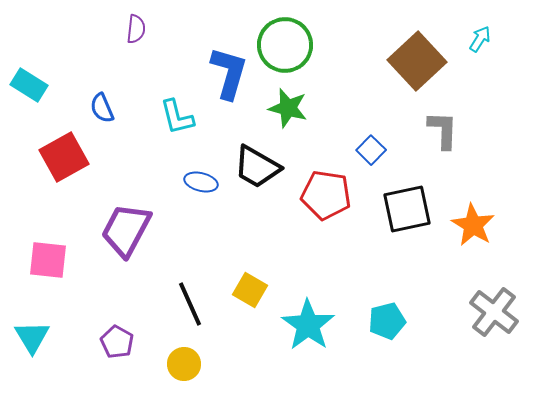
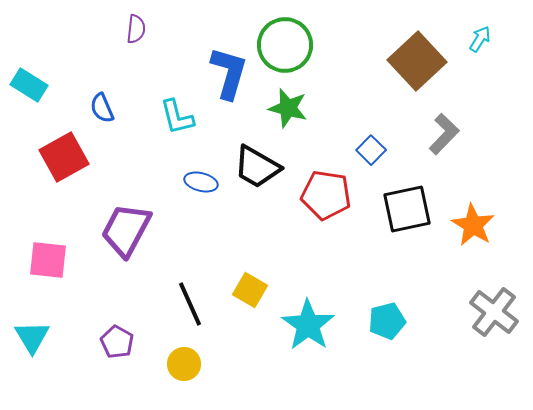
gray L-shape: moved 1 px right, 4 px down; rotated 42 degrees clockwise
